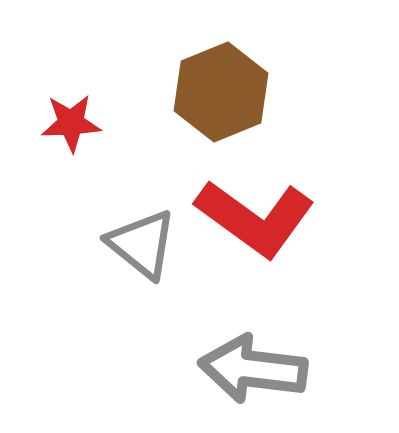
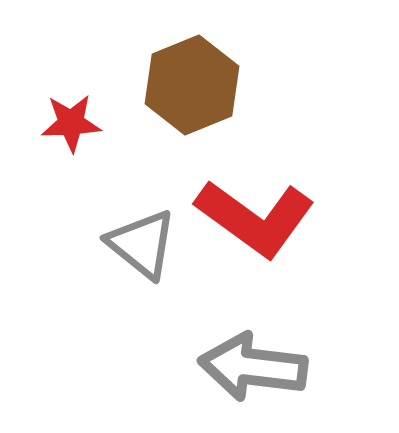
brown hexagon: moved 29 px left, 7 px up
gray arrow: moved 2 px up
